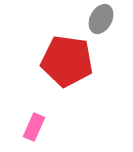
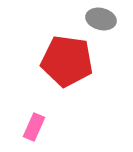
gray ellipse: rotated 76 degrees clockwise
